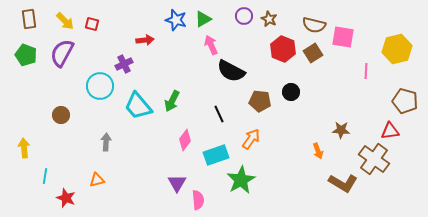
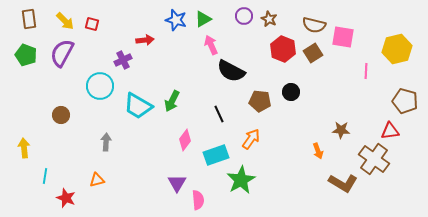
purple cross at (124, 64): moved 1 px left, 4 px up
cyan trapezoid at (138, 106): rotated 20 degrees counterclockwise
